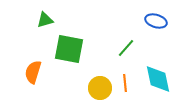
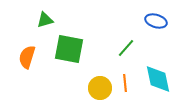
orange semicircle: moved 6 px left, 15 px up
